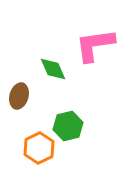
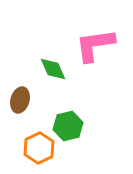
brown ellipse: moved 1 px right, 4 px down
